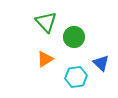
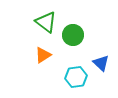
green triangle: rotated 10 degrees counterclockwise
green circle: moved 1 px left, 2 px up
orange triangle: moved 2 px left, 4 px up
